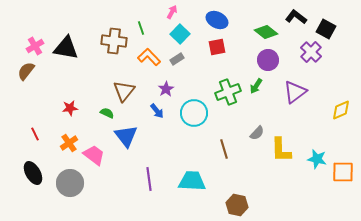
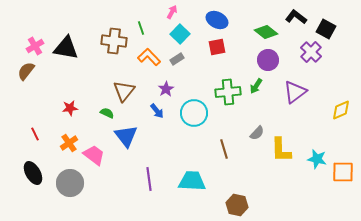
green cross: rotated 15 degrees clockwise
